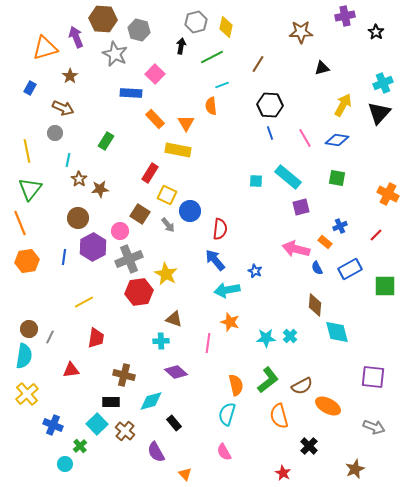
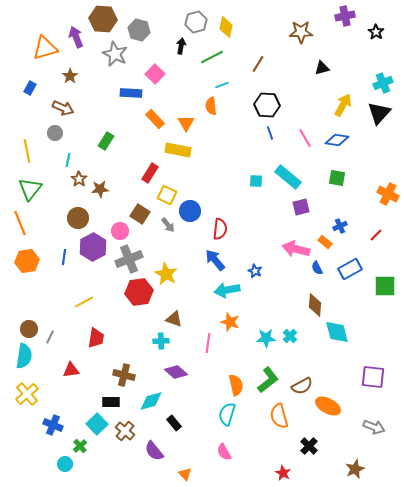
black hexagon at (270, 105): moved 3 px left
purple semicircle at (156, 452): moved 2 px left, 1 px up; rotated 10 degrees counterclockwise
